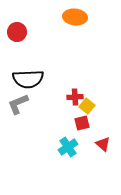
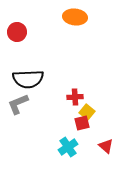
yellow square: moved 6 px down
red triangle: moved 3 px right, 2 px down
